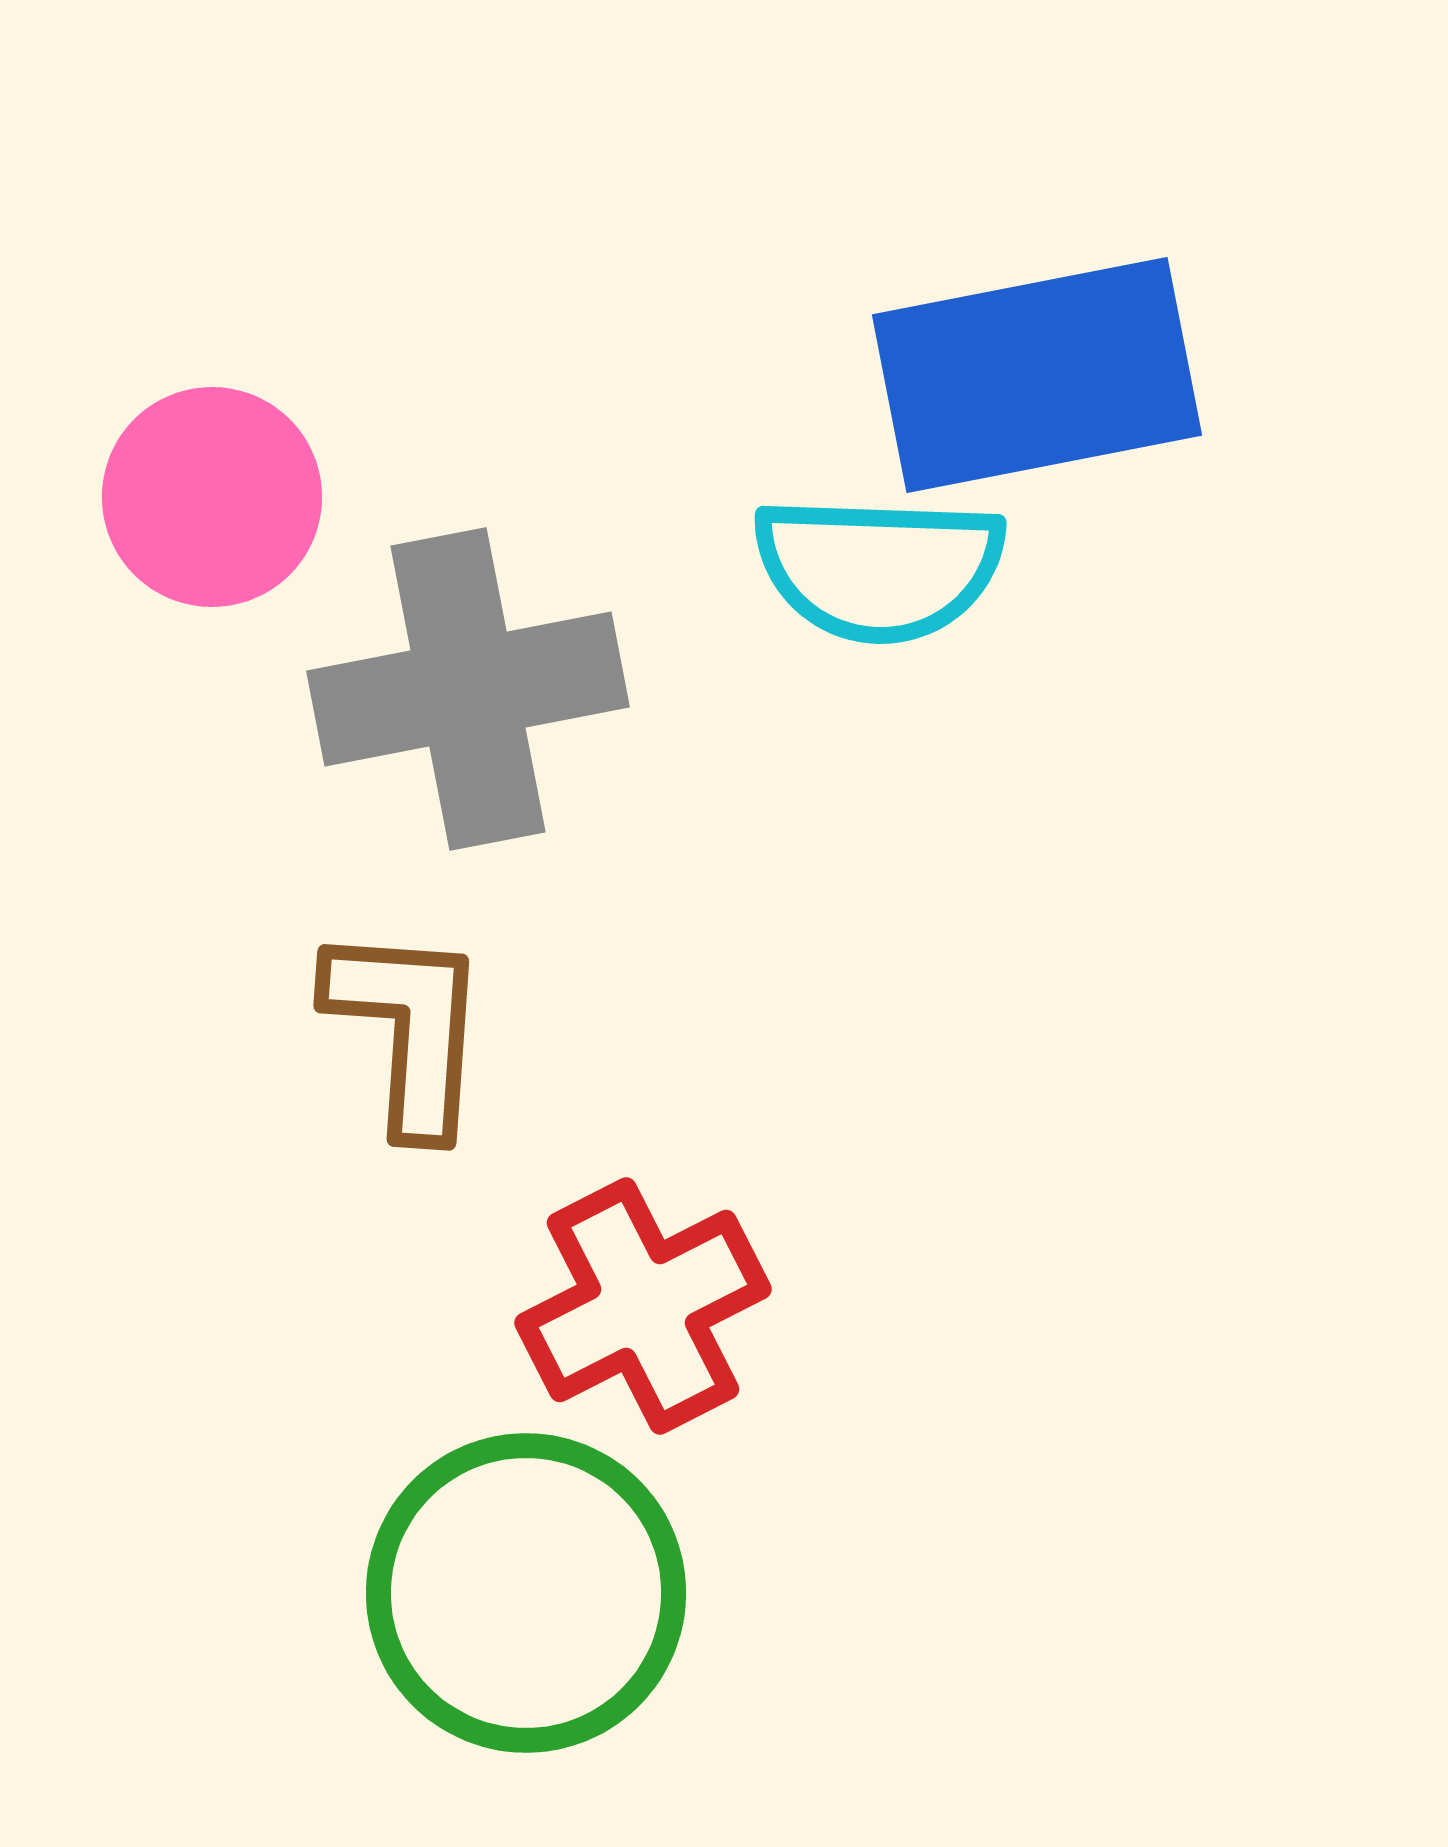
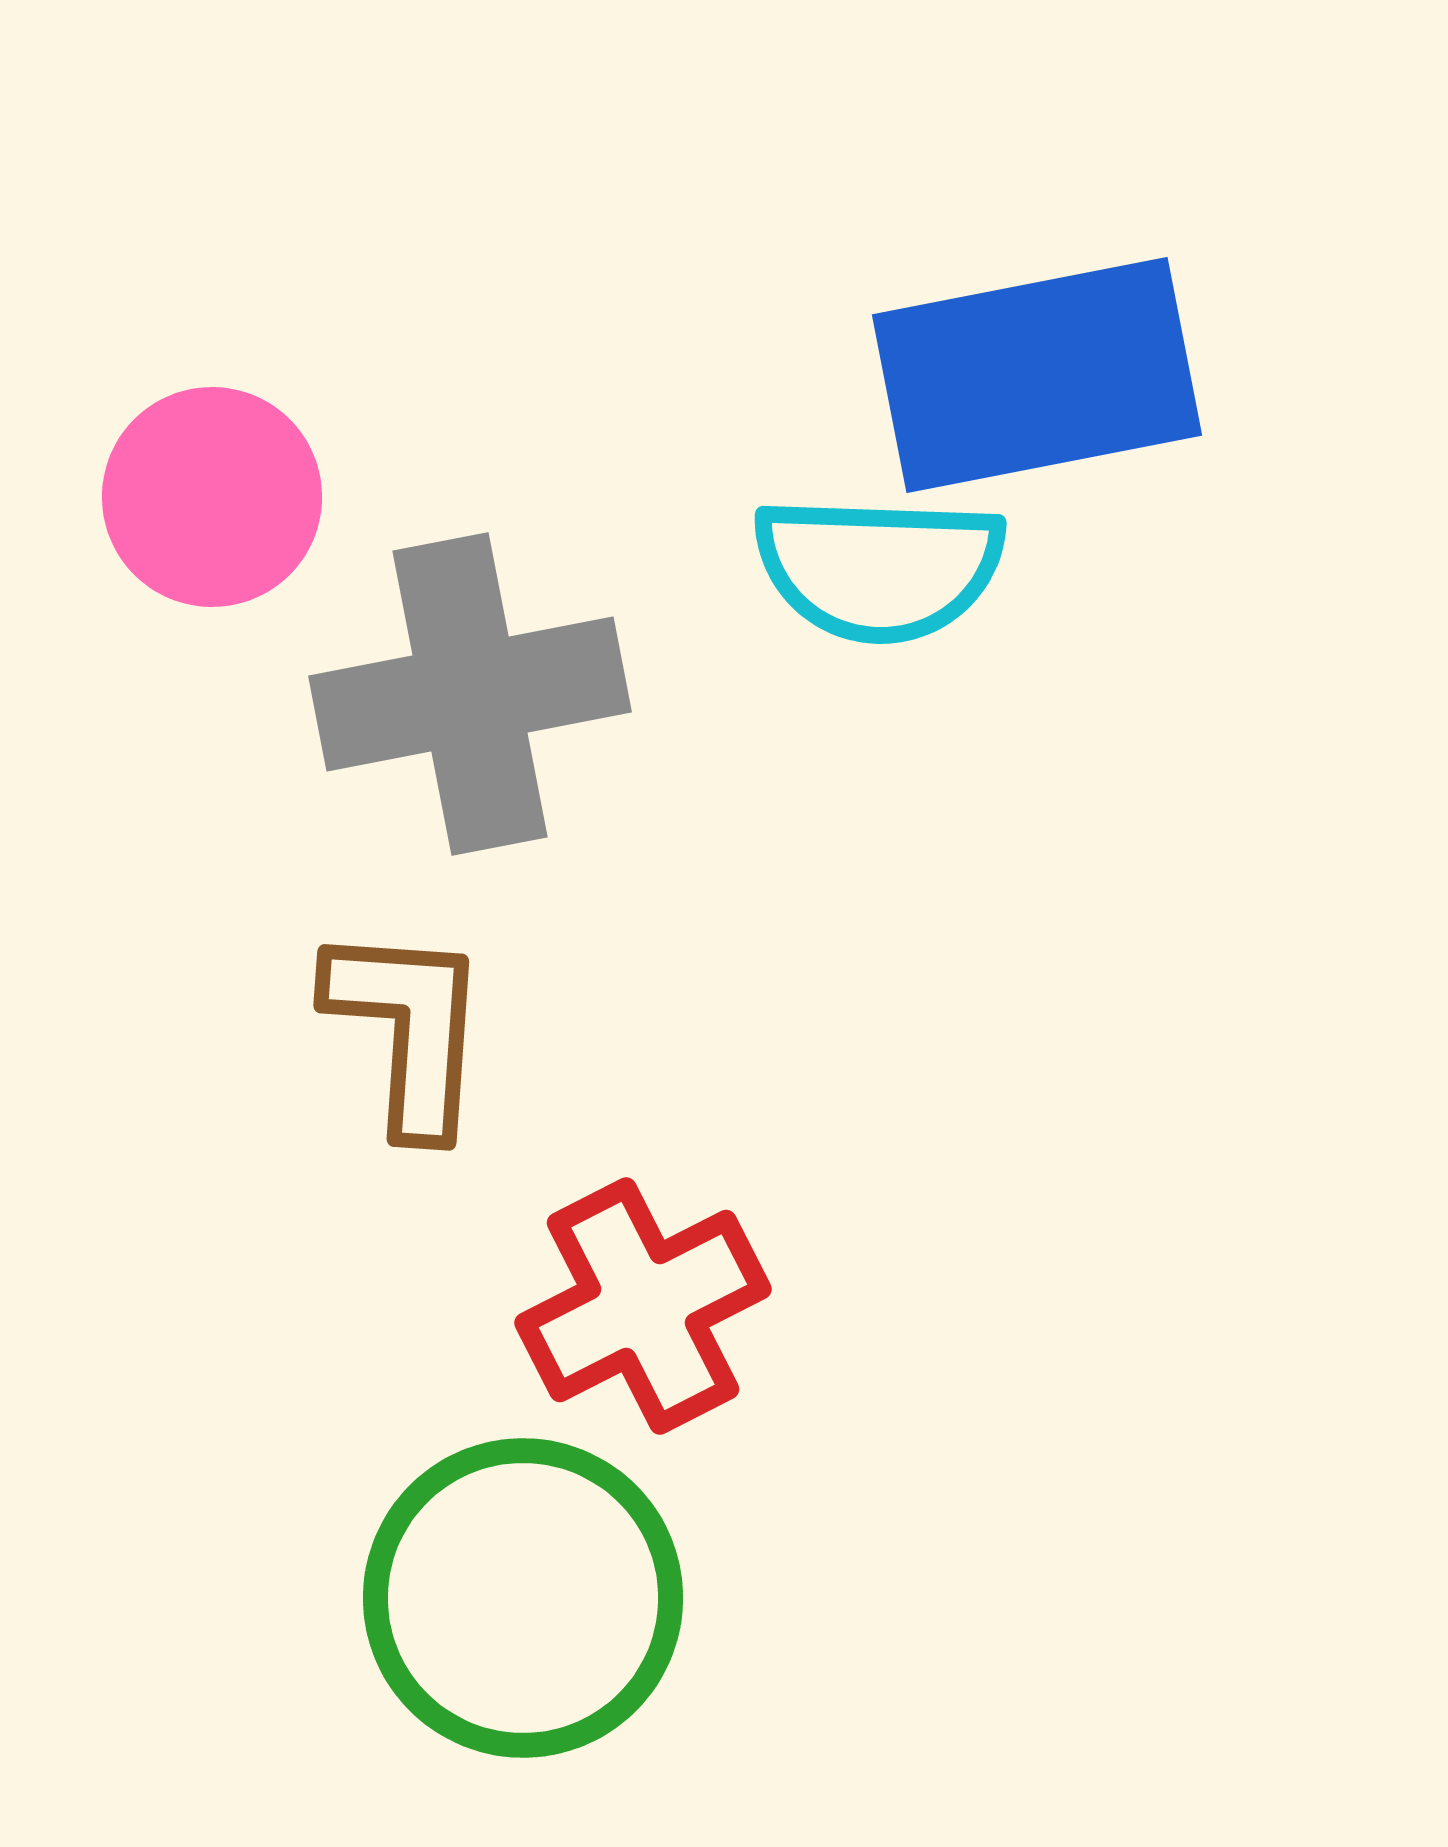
gray cross: moved 2 px right, 5 px down
green circle: moved 3 px left, 5 px down
